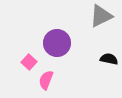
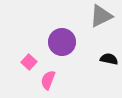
purple circle: moved 5 px right, 1 px up
pink semicircle: moved 2 px right
